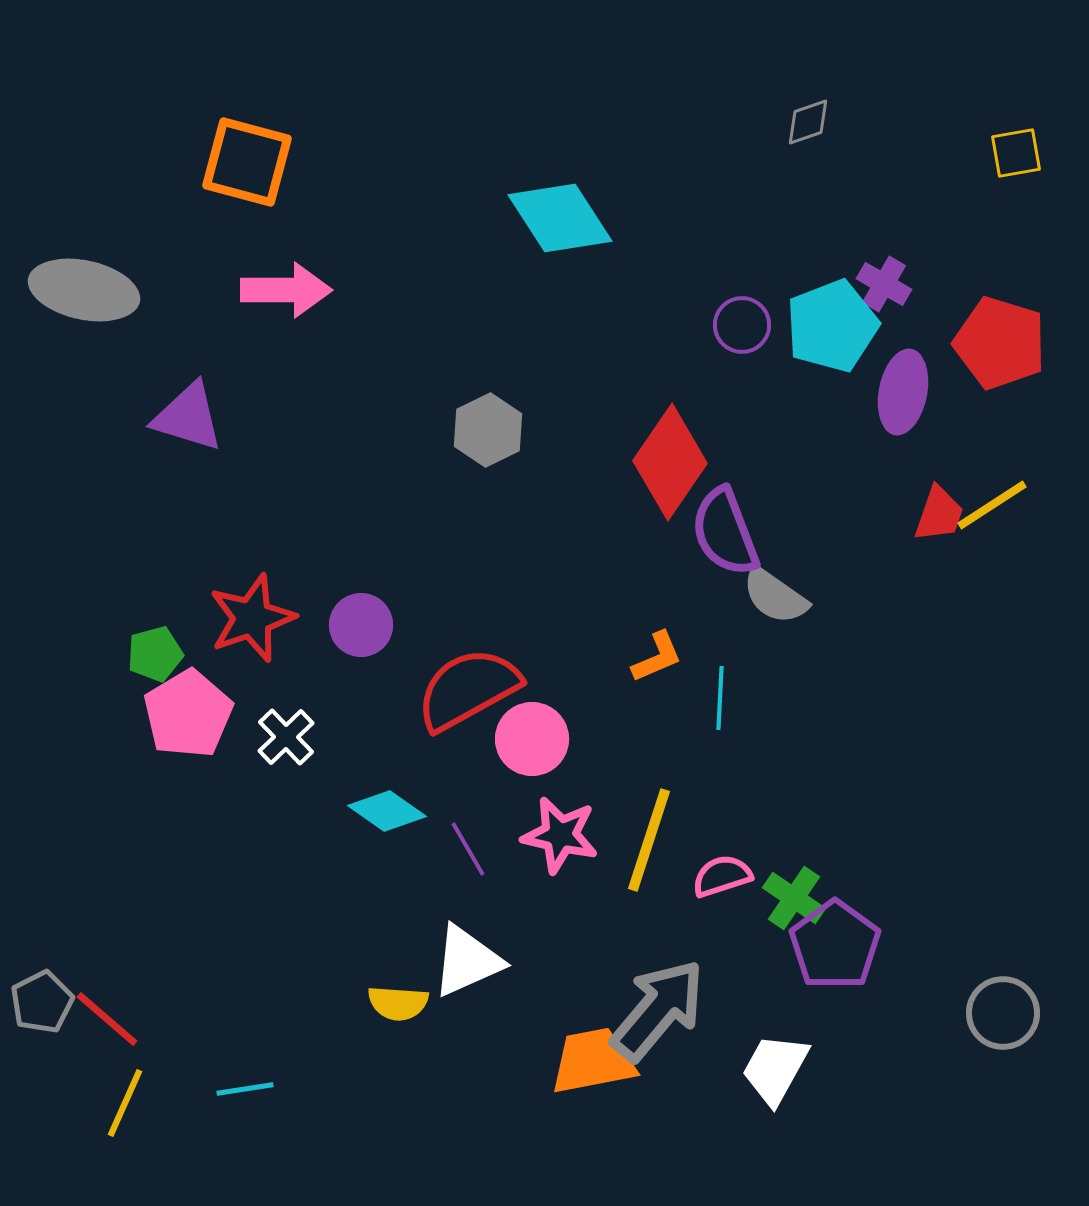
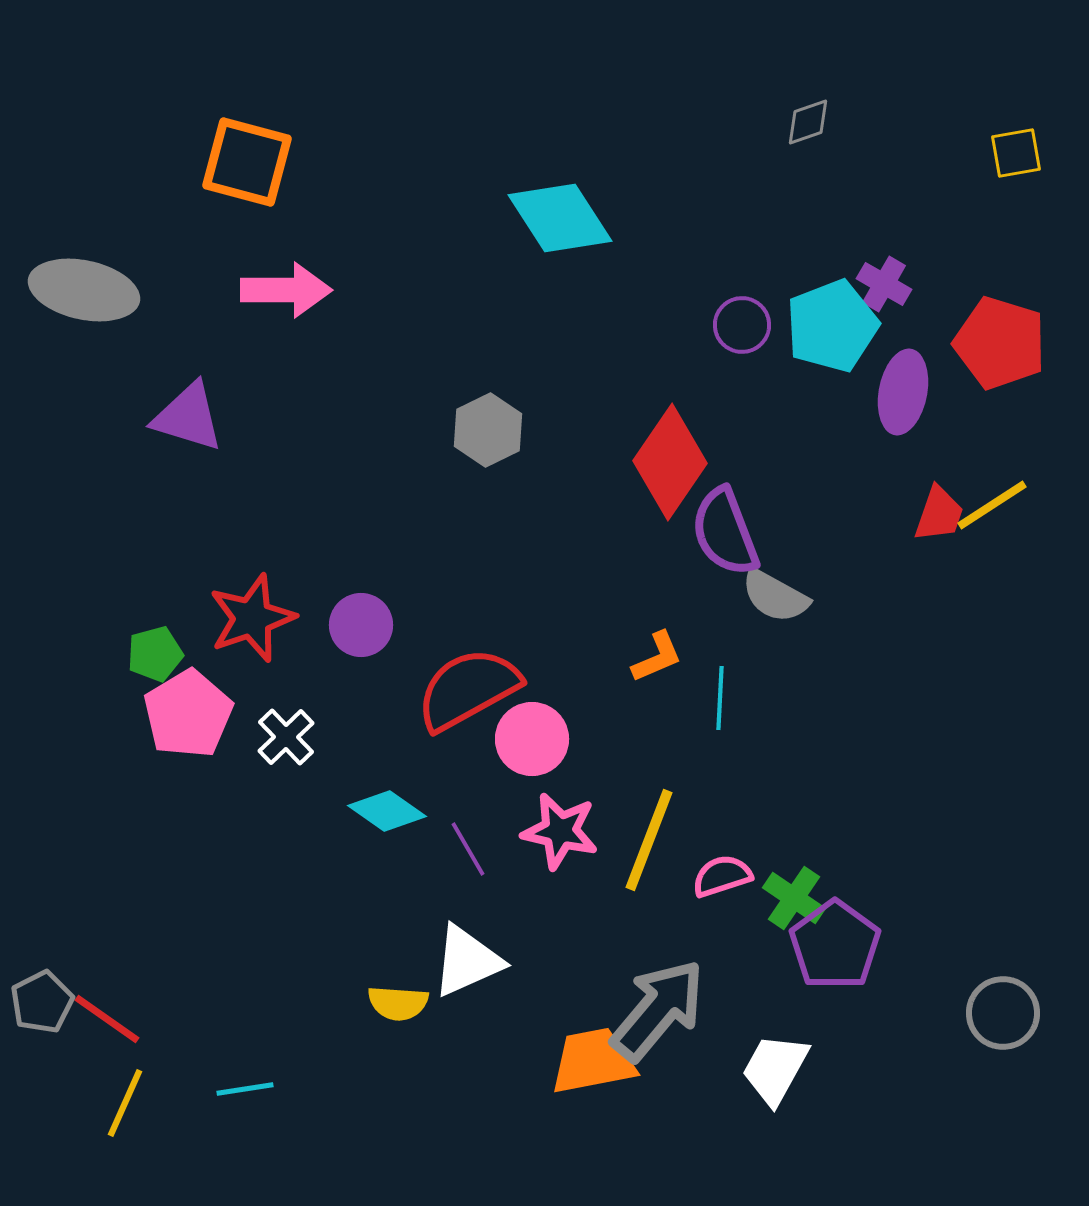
gray semicircle at (775, 596): rotated 6 degrees counterclockwise
pink star at (560, 835): moved 4 px up
yellow line at (649, 840): rotated 3 degrees clockwise
red line at (107, 1019): rotated 6 degrees counterclockwise
